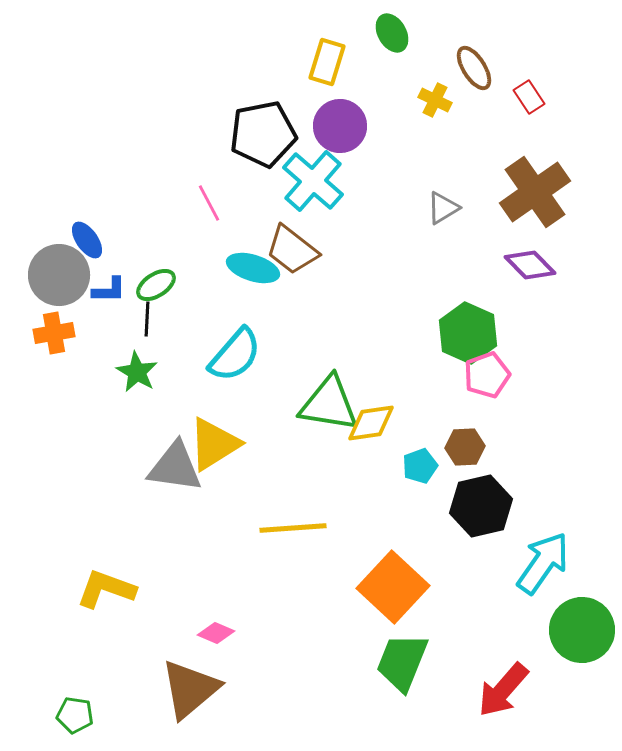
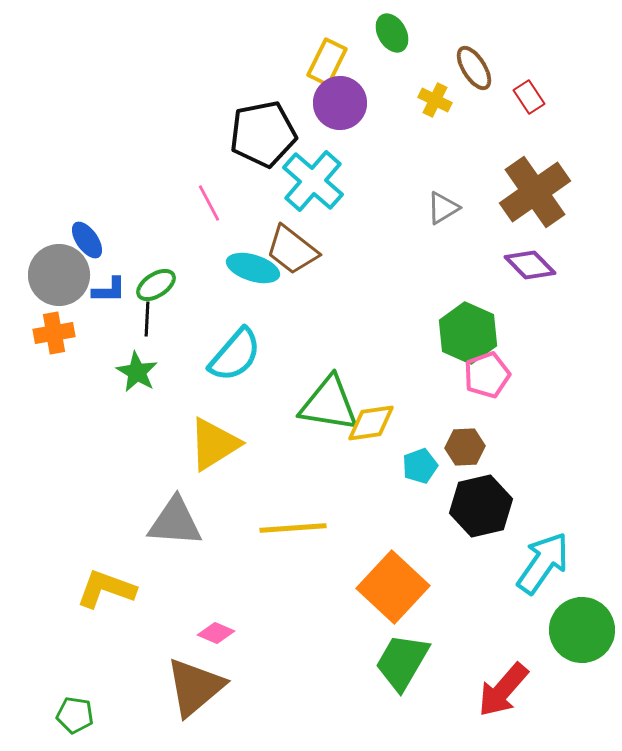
yellow rectangle at (327, 62): rotated 9 degrees clockwise
purple circle at (340, 126): moved 23 px up
gray triangle at (175, 467): moved 55 px down; rotated 4 degrees counterclockwise
green trapezoid at (402, 662): rotated 8 degrees clockwise
brown triangle at (190, 689): moved 5 px right, 2 px up
